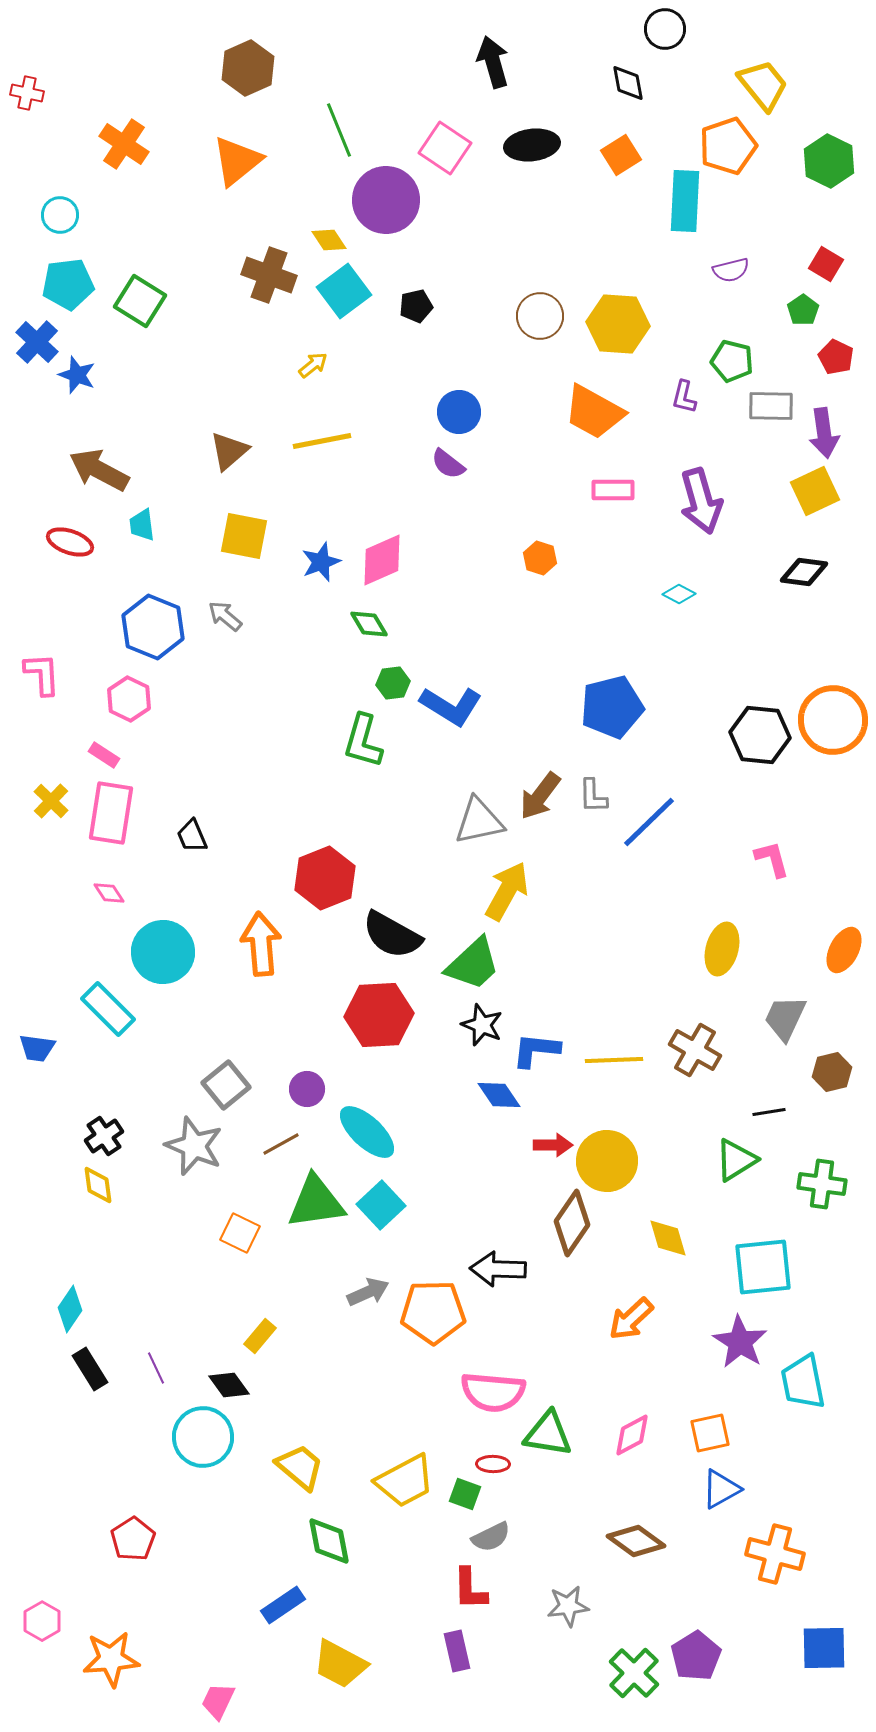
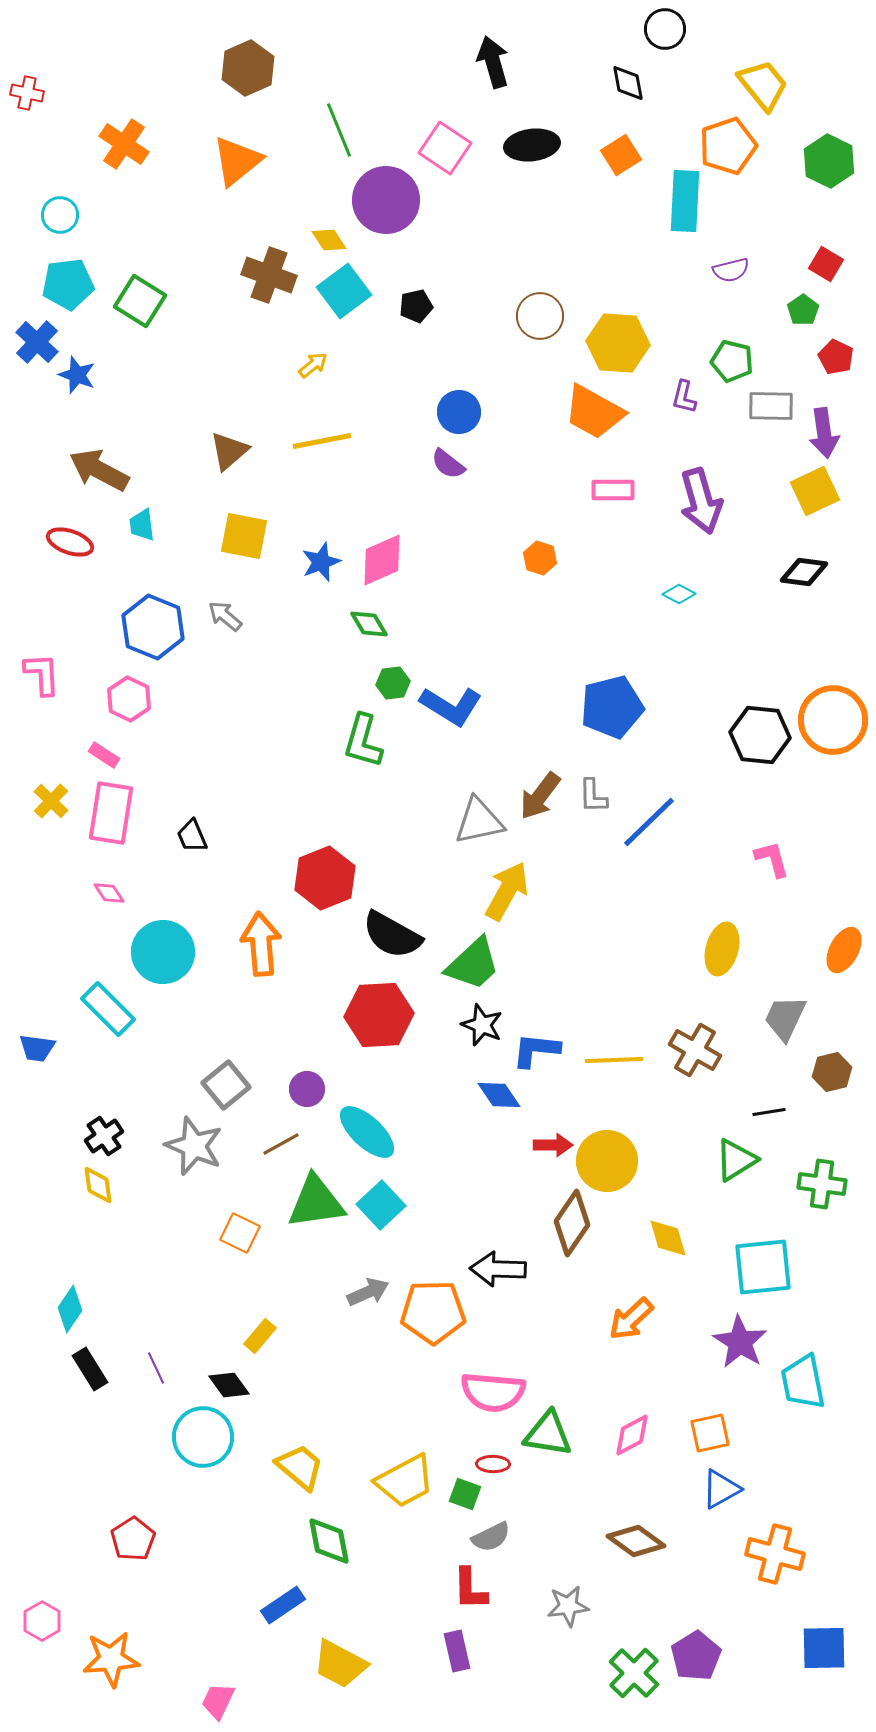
yellow hexagon at (618, 324): moved 19 px down
